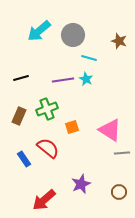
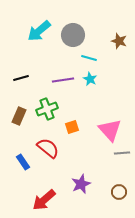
cyan star: moved 4 px right
pink triangle: rotated 15 degrees clockwise
blue rectangle: moved 1 px left, 3 px down
